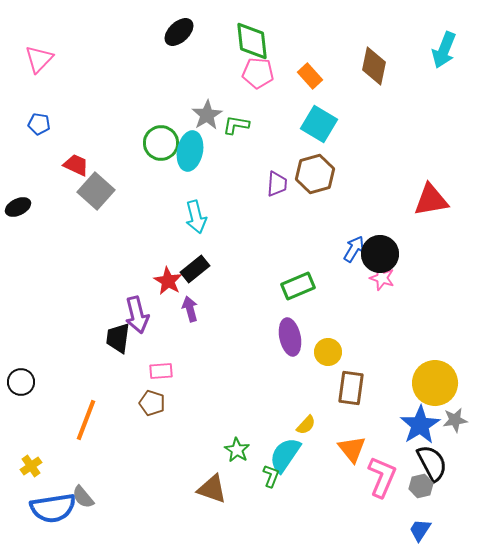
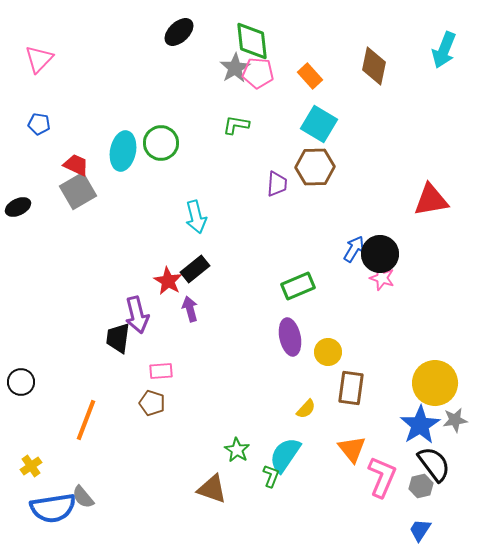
gray star at (207, 115): moved 28 px right, 47 px up
cyan ellipse at (190, 151): moved 67 px left
brown hexagon at (315, 174): moved 7 px up; rotated 15 degrees clockwise
gray square at (96, 191): moved 18 px left; rotated 18 degrees clockwise
yellow semicircle at (306, 425): moved 16 px up
black semicircle at (432, 463): moved 2 px right, 1 px down; rotated 9 degrees counterclockwise
